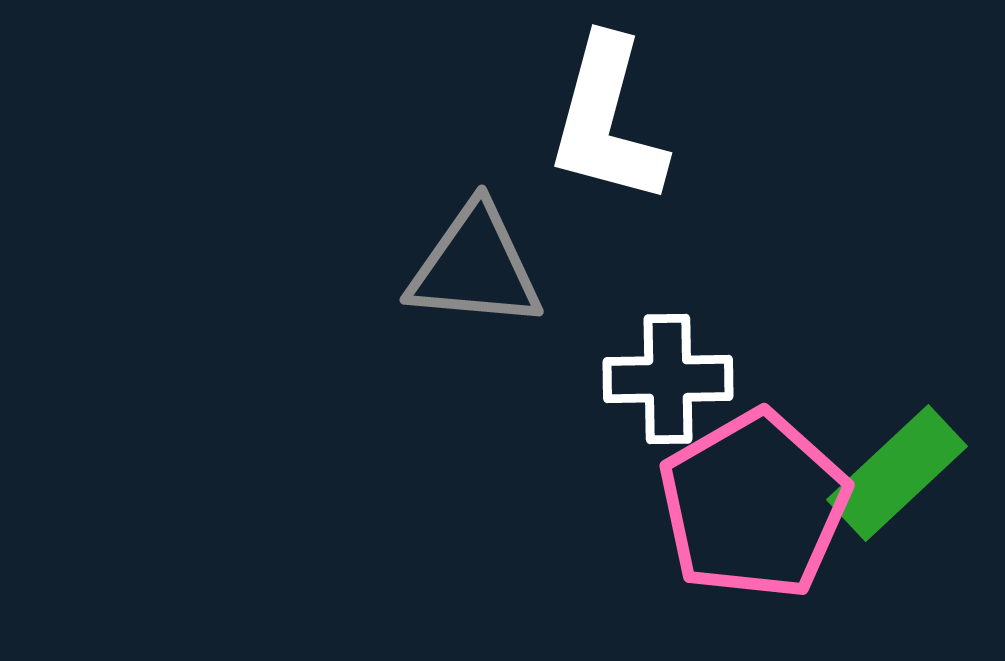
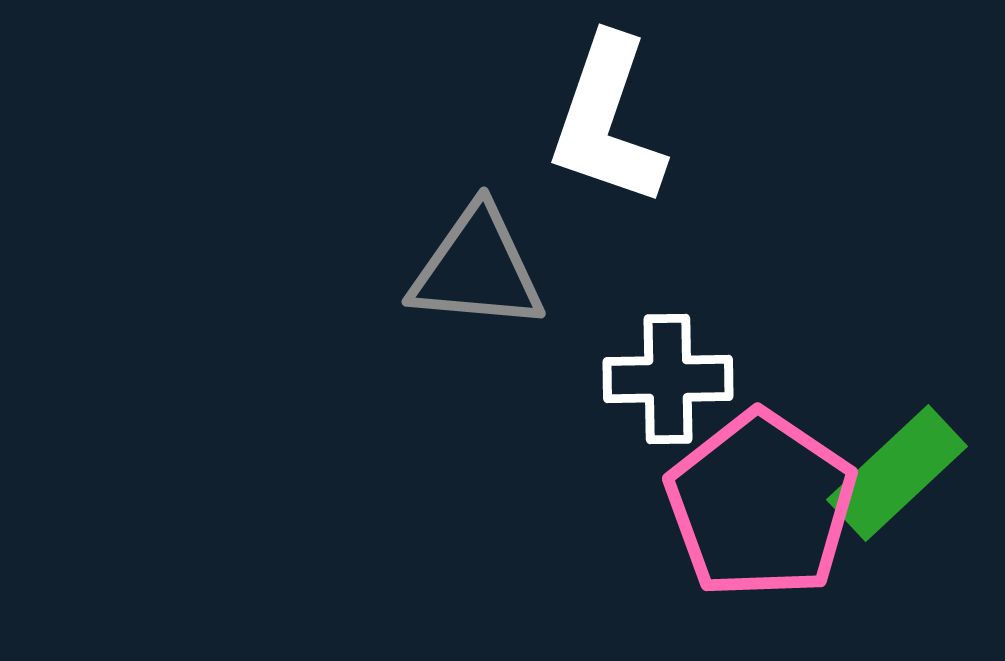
white L-shape: rotated 4 degrees clockwise
gray triangle: moved 2 px right, 2 px down
pink pentagon: moved 7 px right; rotated 8 degrees counterclockwise
